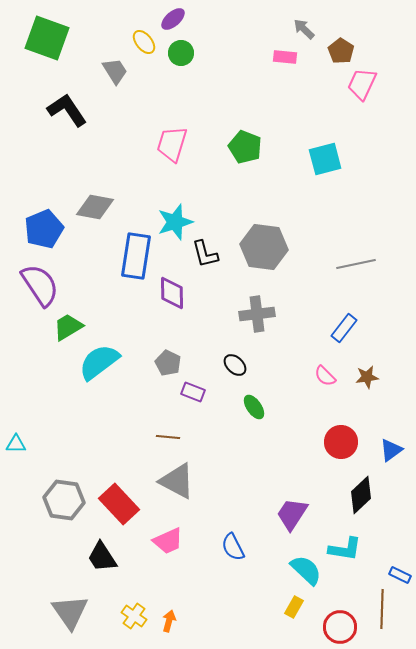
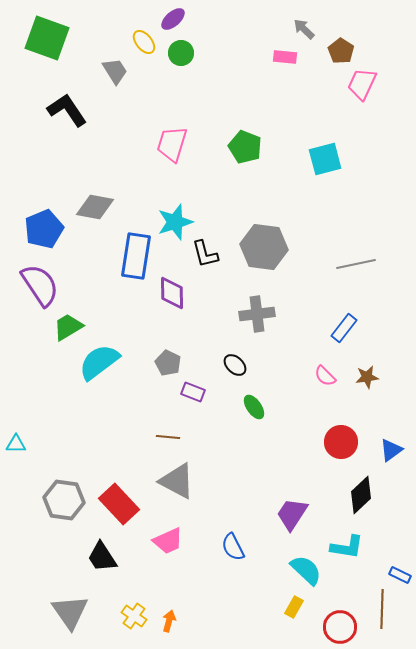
cyan L-shape at (345, 549): moved 2 px right, 2 px up
